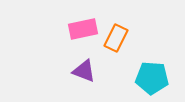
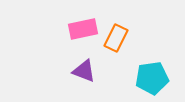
cyan pentagon: rotated 12 degrees counterclockwise
